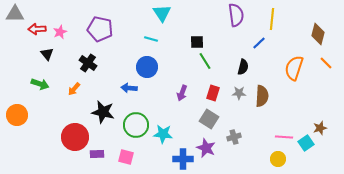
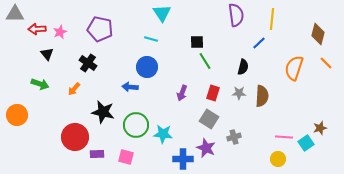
blue arrow: moved 1 px right, 1 px up
